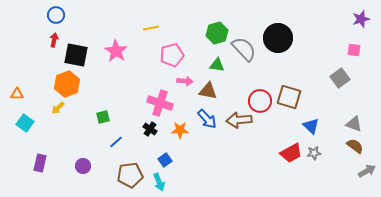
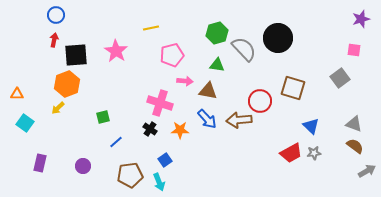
black square: rotated 15 degrees counterclockwise
brown square: moved 4 px right, 9 px up
